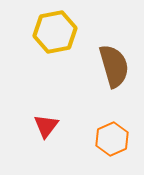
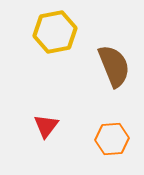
brown semicircle: rotated 6 degrees counterclockwise
orange hexagon: rotated 20 degrees clockwise
